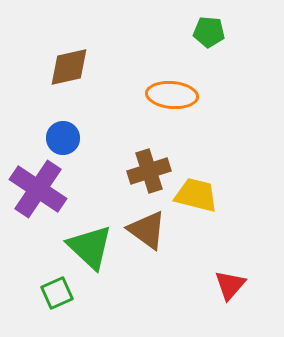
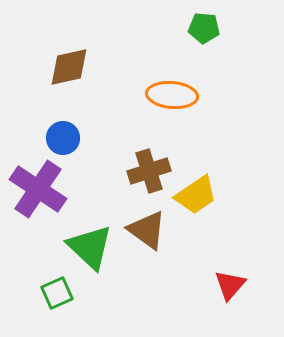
green pentagon: moved 5 px left, 4 px up
yellow trapezoid: rotated 132 degrees clockwise
